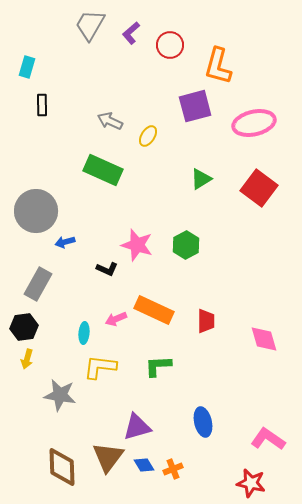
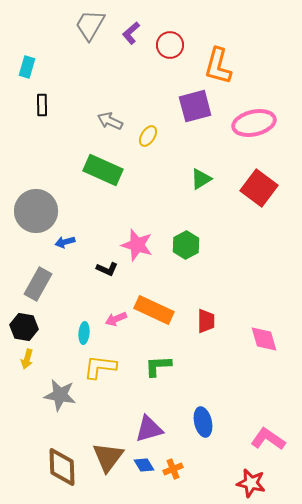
black hexagon: rotated 16 degrees clockwise
purple triangle: moved 12 px right, 2 px down
